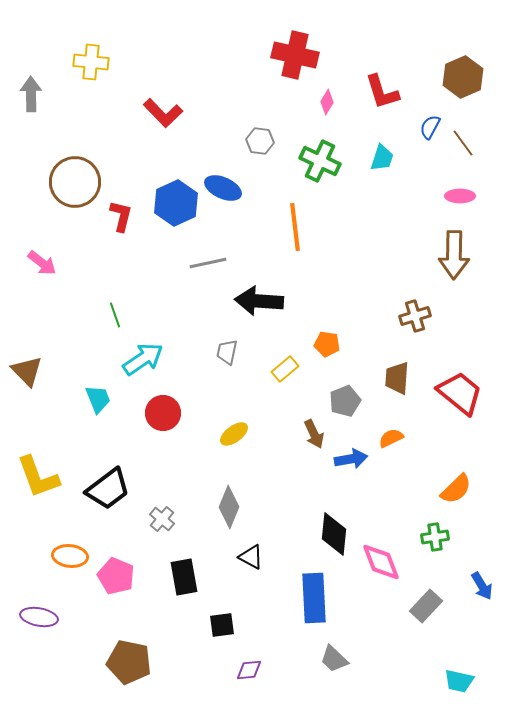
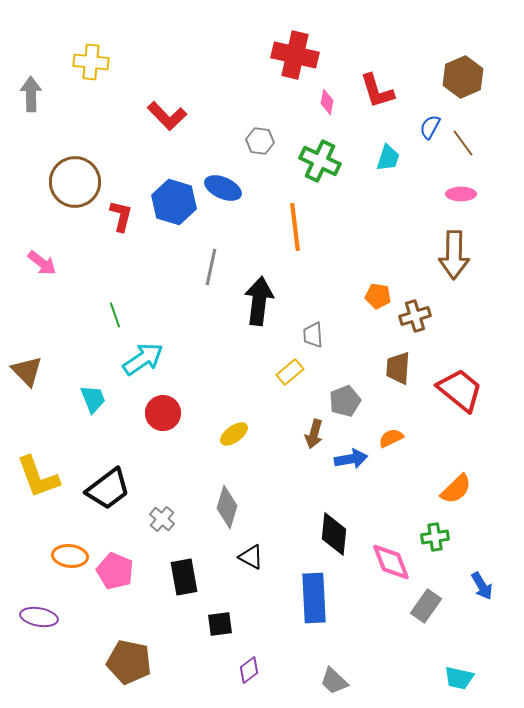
red L-shape at (382, 92): moved 5 px left, 1 px up
pink diamond at (327, 102): rotated 20 degrees counterclockwise
red L-shape at (163, 113): moved 4 px right, 3 px down
cyan trapezoid at (382, 158): moved 6 px right
pink ellipse at (460, 196): moved 1 px right, 2 px up
blue hexagon at (176, 203): moved 2 px left, 1 px up; rotated 18 degrees counterclockwise
gray line at (208, 263): moved 3 px right, 4 px down; rotated 66 degrees counterclockwise
black arrow at (259, 301): rotated 93 degrees clockwise
orange pentagon at (327, 344): moved 51 px right, 48 px up
gray trapezoid at (227, 352): moved 86 px right, 17 px up; rotated 16 degrees counterclockwise
yellow rectangle at (285, 369): moved 5 px right, 3 px down
brown trapezoid at (397, 378): moved 1 px right, 10 px up
red trapezoid at (460, 393): moved 3 px up
cyan trapezoid at (98, 399): moved 5 px left
brown arrow at (314, 434): rotated 40 degrees clockwise
gray diamond at (229, 507): moved 2 px left; rotated 6 degrees counterclockwise
pink diamond at (381, 562): moved 10 px right
pink pentagon at (116, 576): moved 1 px left, 5 px up
gray rectangle at (426, 606): rotated 8 degrees counterclockwise
black square at (222, 625): moved 2 px left, 1 px up
gray trapezoid at (334, 659): moved 22 px down
purple diamond at (249, 670): rotated 32 degrees counterclockwise
cyan trapezoid at (459, 681): moved 3 px up
